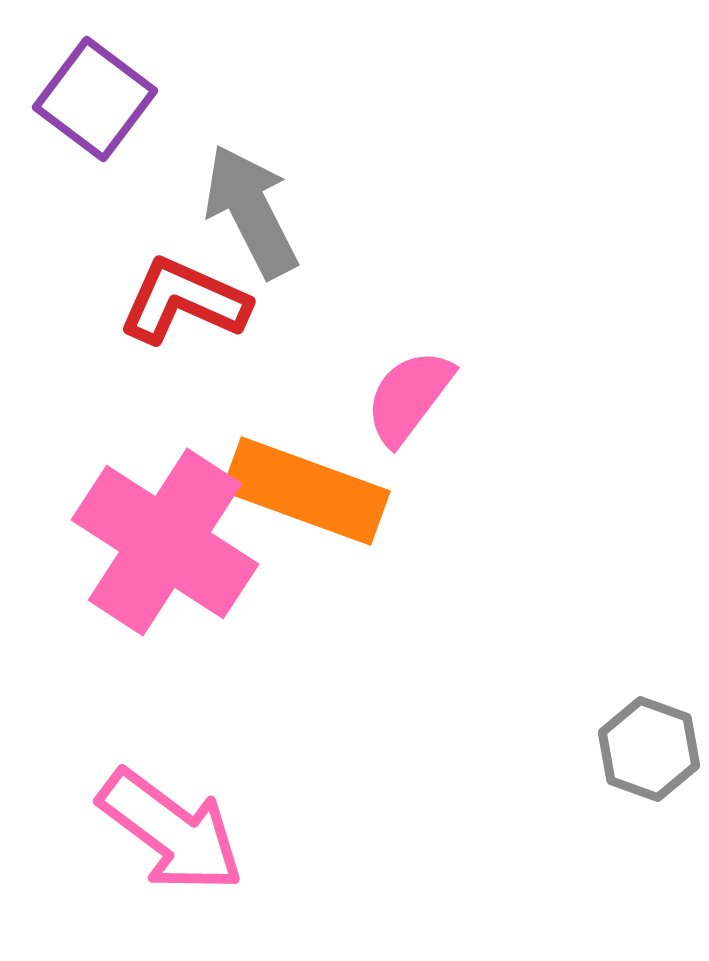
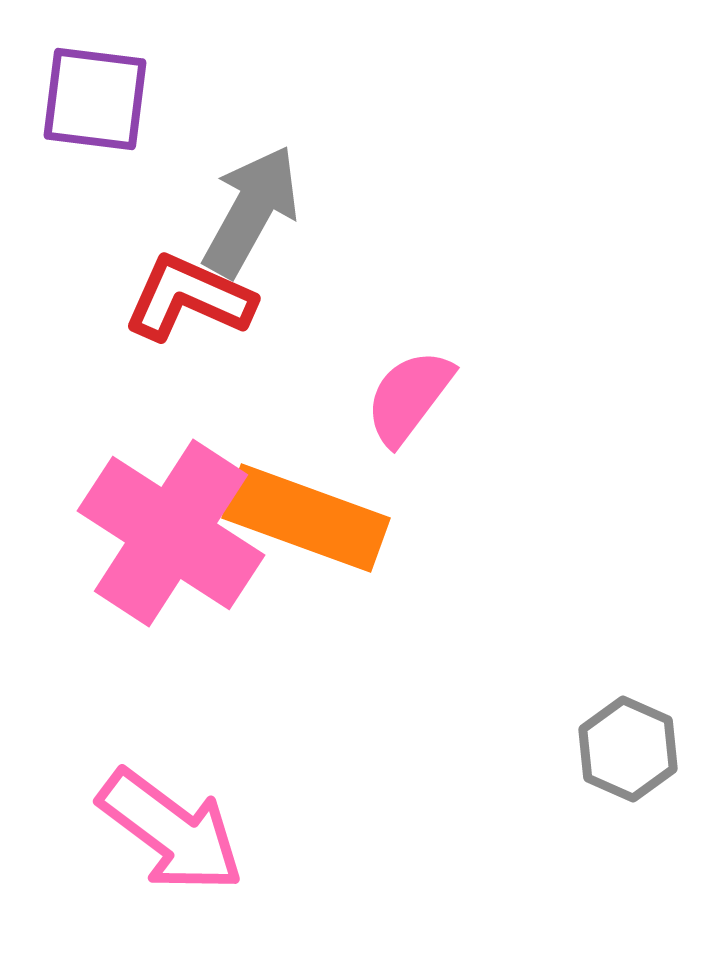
purple square: rotated 30 degrees counterclockwise
gray arrow: rotated 56 degrees clockwise
red L-shape: moved 5 px right, 3 px up
orange rectangle: moved 27 px down
pink cross: moved 6 px right, 9 px up
gray hexagon: moved 21 px left; rotated 4 degrees clockwise
